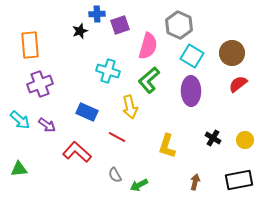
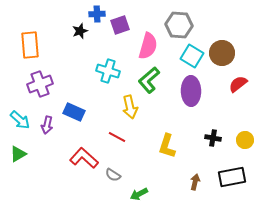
gray hexagon: rotated 20 degrees counterclockwise
brown circle: moved 10 px left
blue rectangle: moved 13 px left
purple arrow: rotated 66 degrees clockwise
black cross: rotated 21 degrees counterclockwise
red L-shape: moved 7 px right, 6 px down
green triangle: moved 1 px left, 15 px up; rotated 24 degrees counterclockwise
gray semicircle: moved 2 px left; rotated 28 degrees counterclockwise
black rectangle: moved 7 px left, 3 px up
green arrow: moved 9 px down
